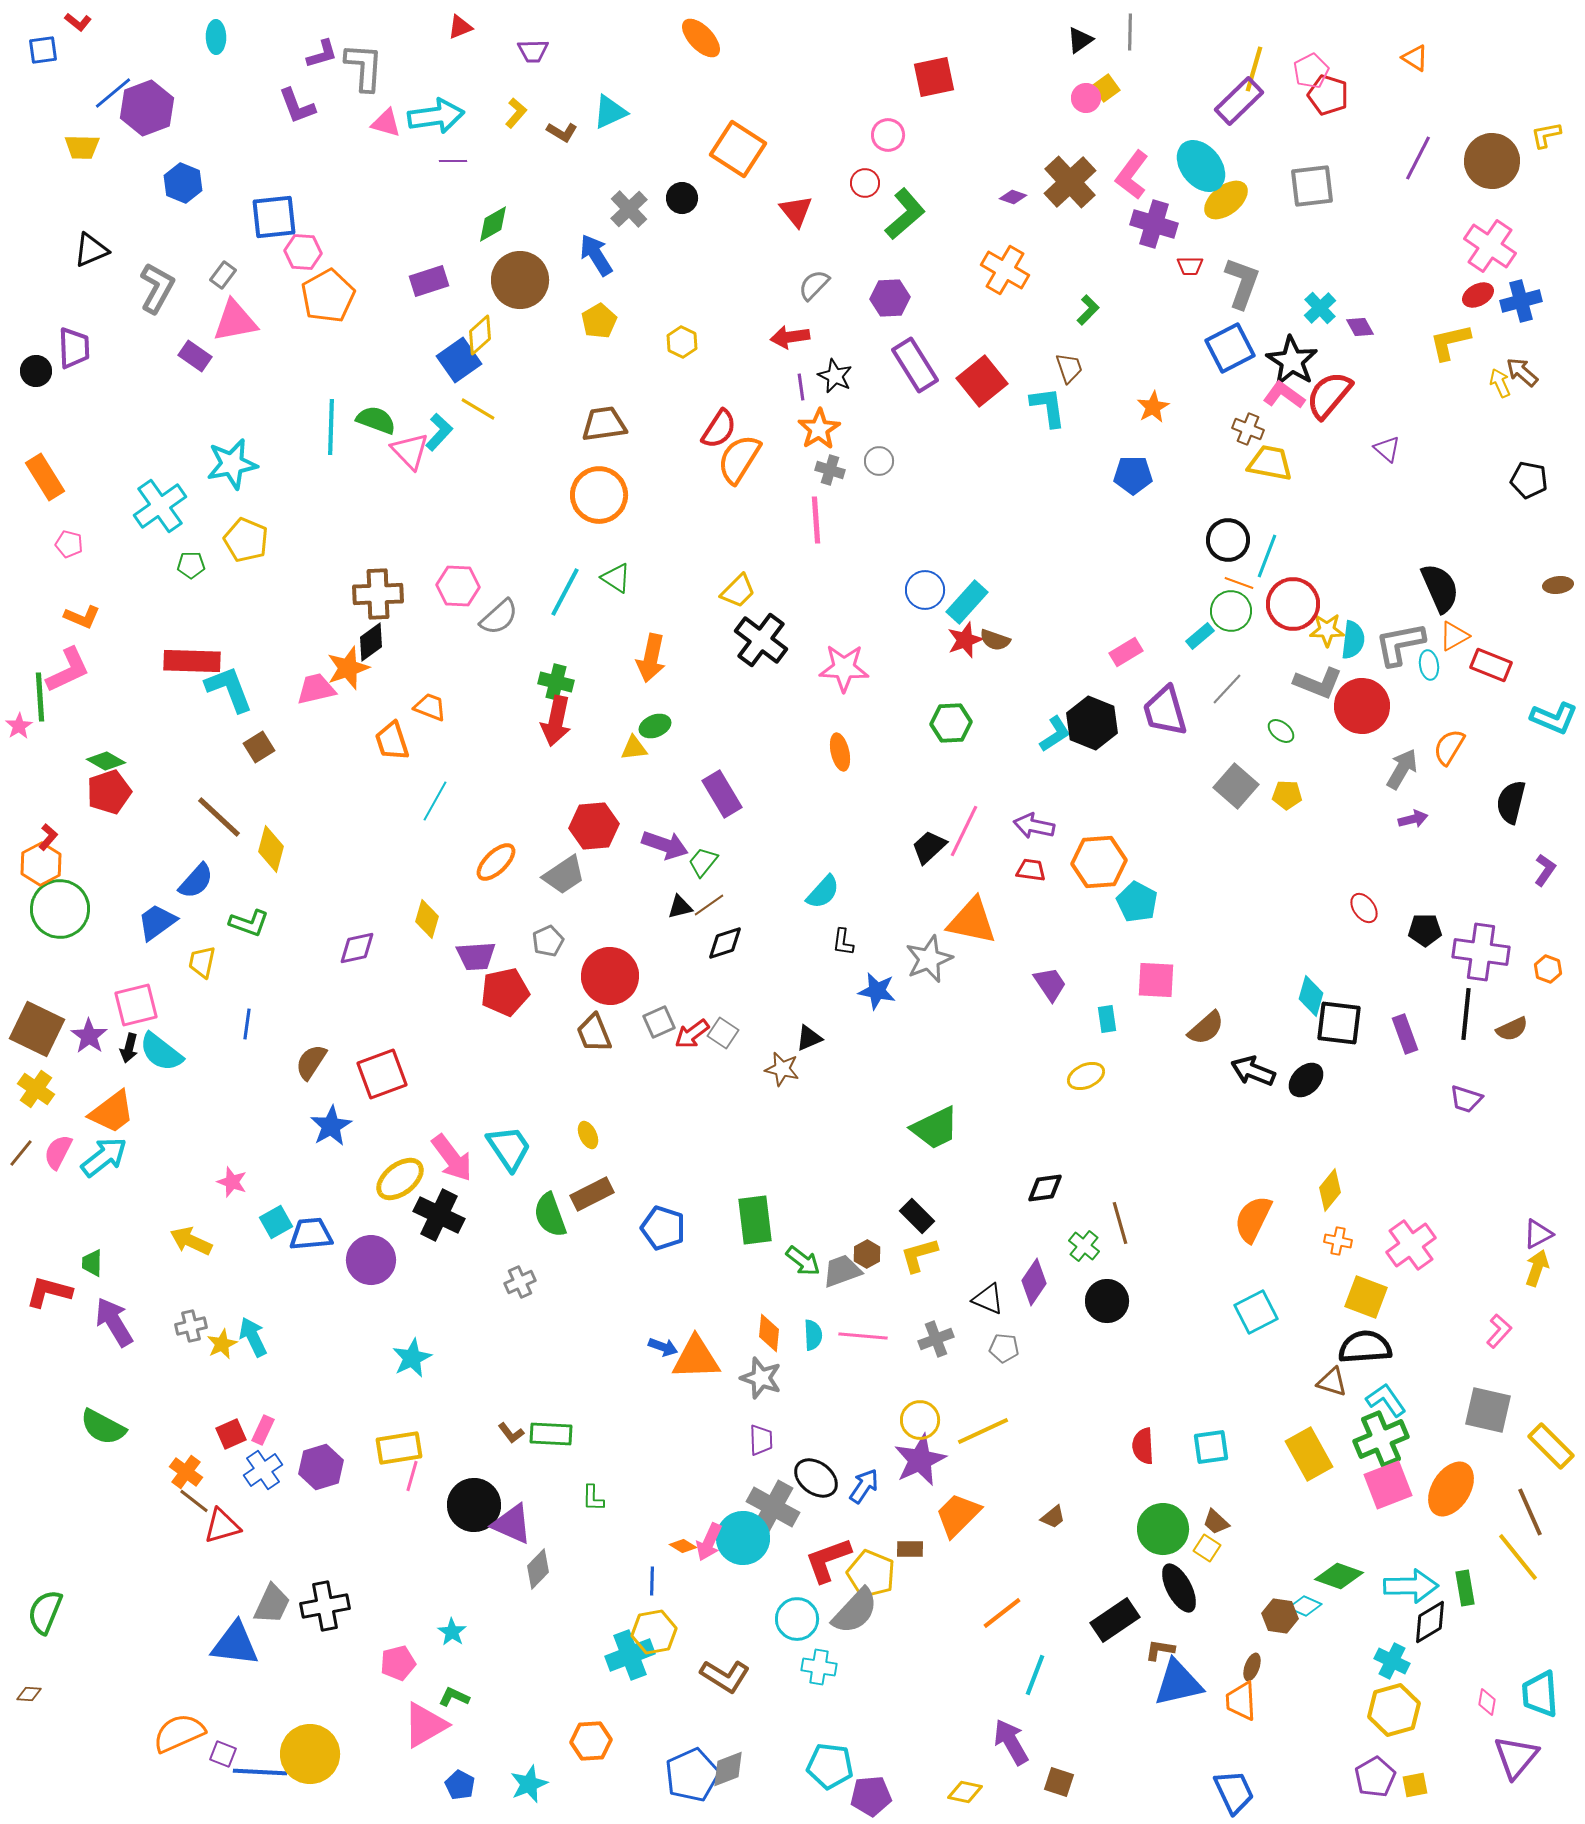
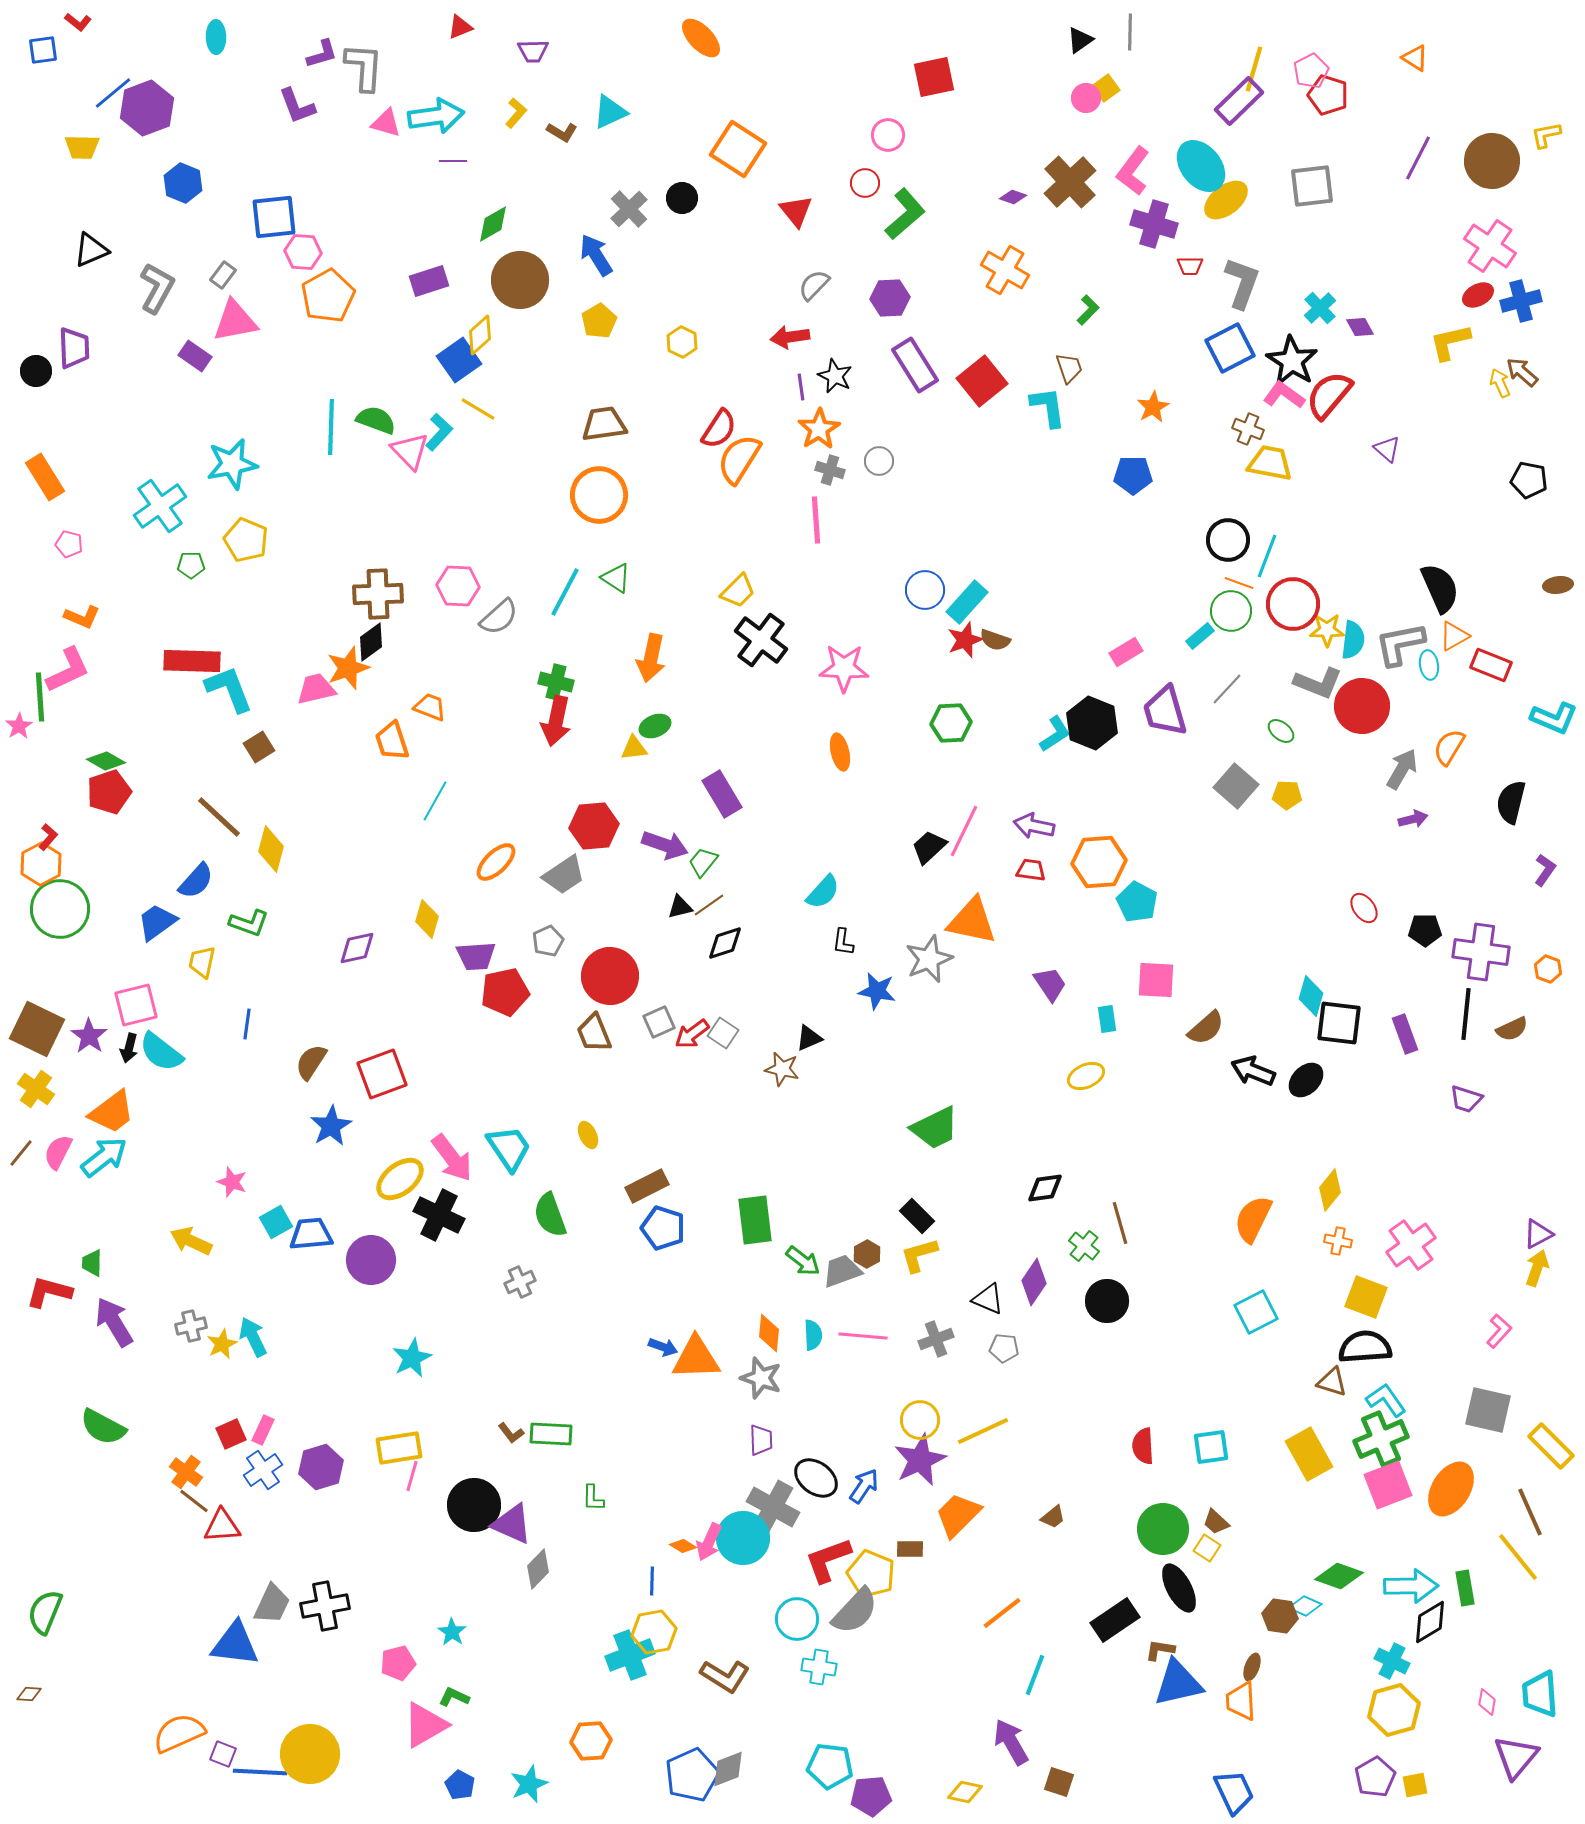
pink L-shape at (1132, 175): moved 1 px right, 4 px up
brown rectangle at (592, 1194): moved 55 px right, 8 px up
red triangle at (222, 1526): rotated 12 degrees clockwise
